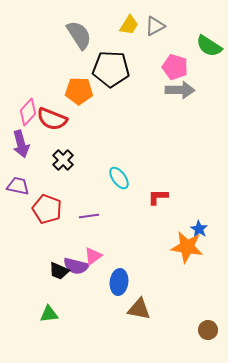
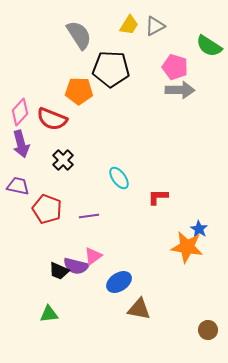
pink diamond: moved 8 px left
blue ellipse: rotated 50 degrees clockwise
